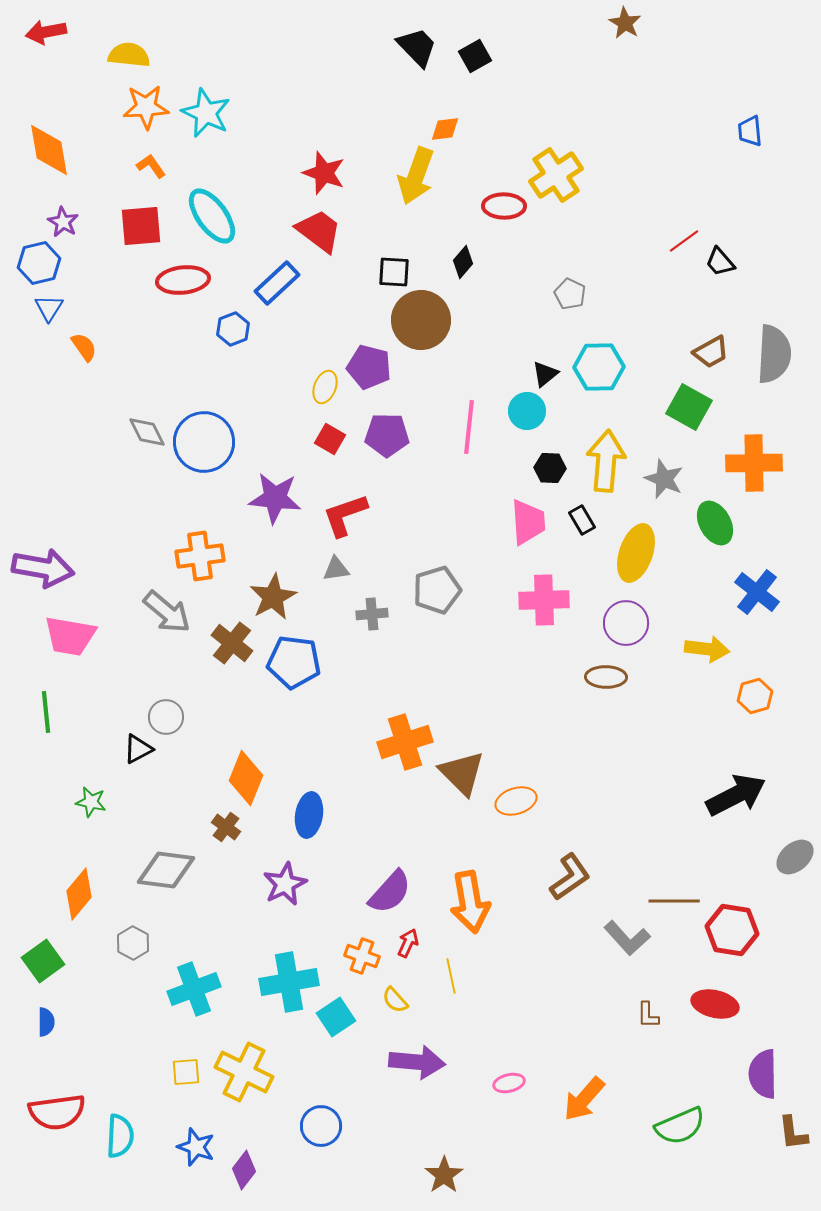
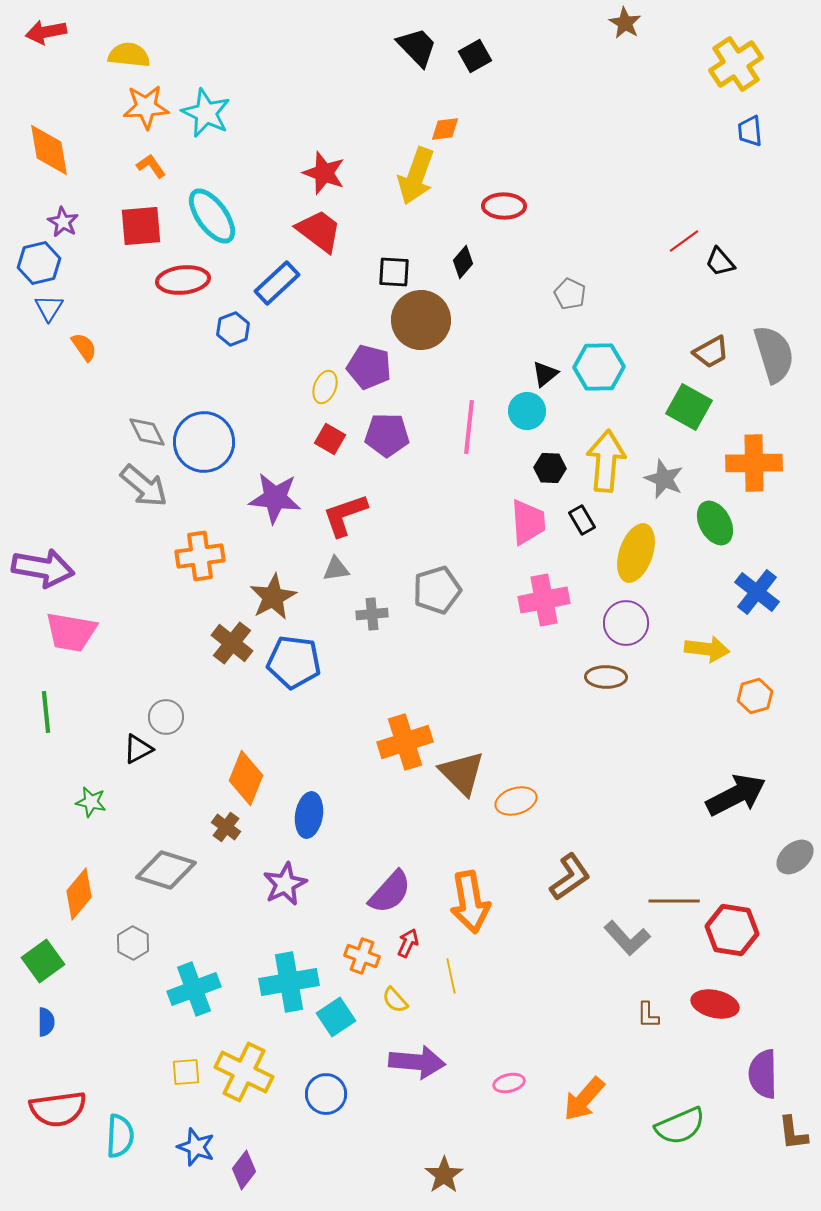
yellow cross at (556, 175): moved 180 px right, 111 px up
gray semicircle at (774, 354): rotated 20 degrees counterclockwise
pink cross at (544, 600): rotated 9 degrees counterclockwise
gray arrow at (167, 612): moved 23 px left, 126 px up
pink trapezoid at (70, 636): moved 1 px right, 4 px up
gray diamond at (166, 870): rotated 10 degrees clockwise
red semicircle at (57, 1112): moved 1 px right, 3 px up
blue circle at (321, 1126): moved 5 px right, 32 px up
